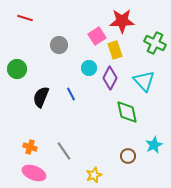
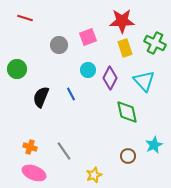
pink square: moved 9 px left, 1 px down; rotated 12 degrees clockwise
yellow rectangle: moved 10 px right, 2 px up
cyan circle: moved 1 px left, 2 px down
